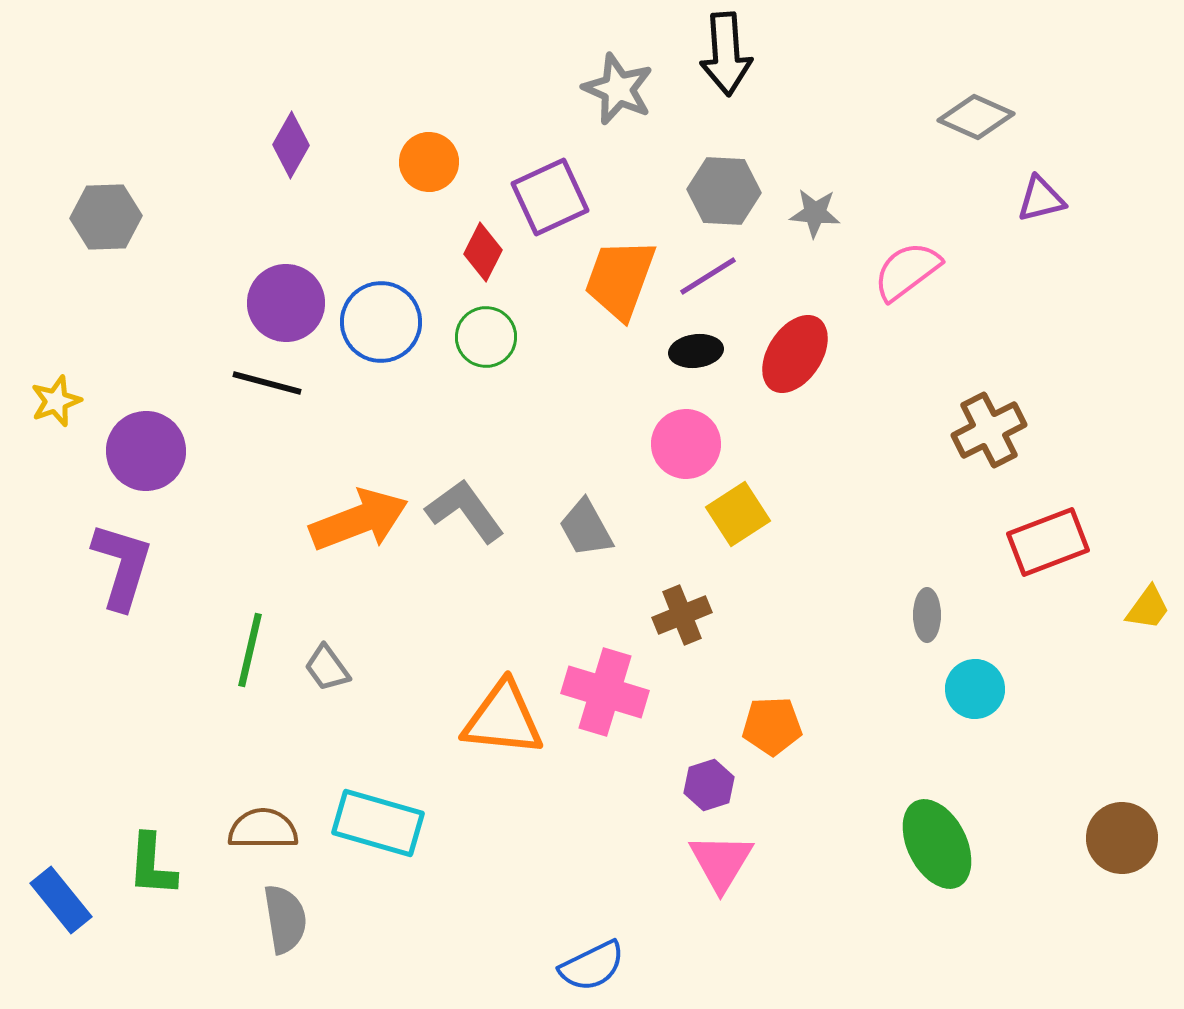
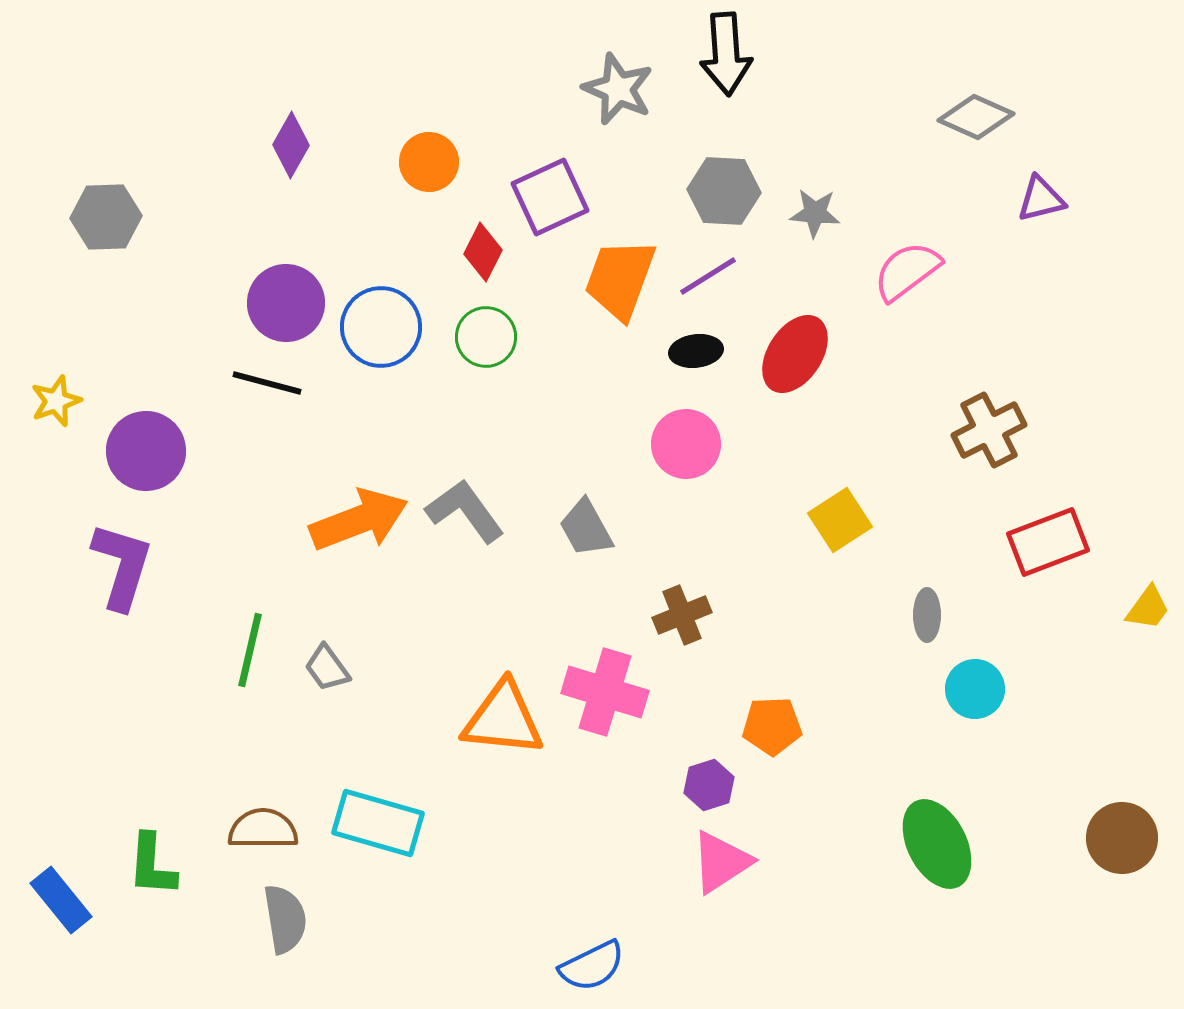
blue circle at (381, 322): moved 5 px down
yellow square at (738, 514): moved 102 px right, 6 px down
pink triangle at (721, 862): rotated 26 degrees clockwise
